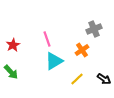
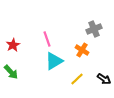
orange cross: rotated 24 degrees counterclockwise
